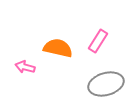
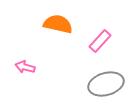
pink rectangle: moved 2 px right; rotated 10 degrees clockwise
orange semicircle: moved 24 px up
